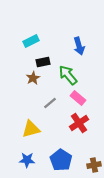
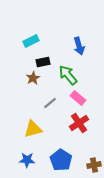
yellow triangle: moved 2 px right
